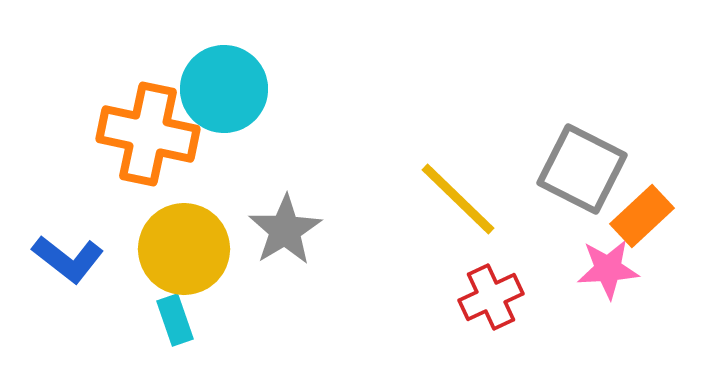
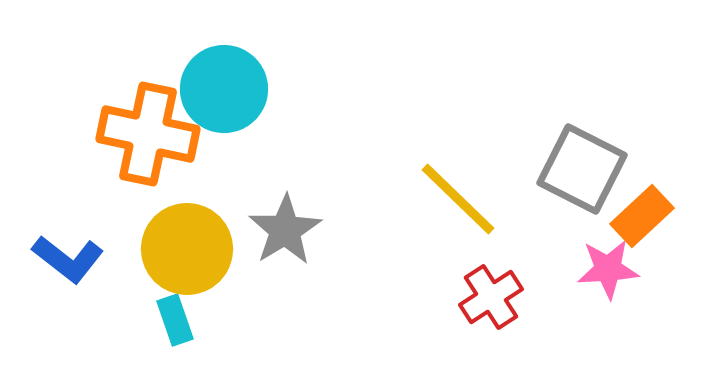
yellow circle: moved 3 px right
red cross: rotated 8 degrees counterclockwise
